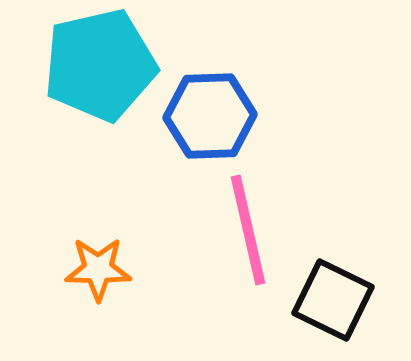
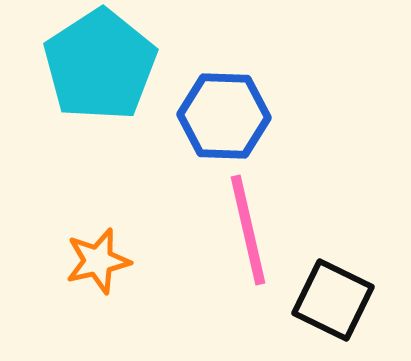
cyan pentagon: rotated 20 degrees counterclockwise
blue hexagon: moved 14 px right; rotated 4 degrees clockwise
orange star: moved 8 px up; rotated 14 degrees counterclockwise
